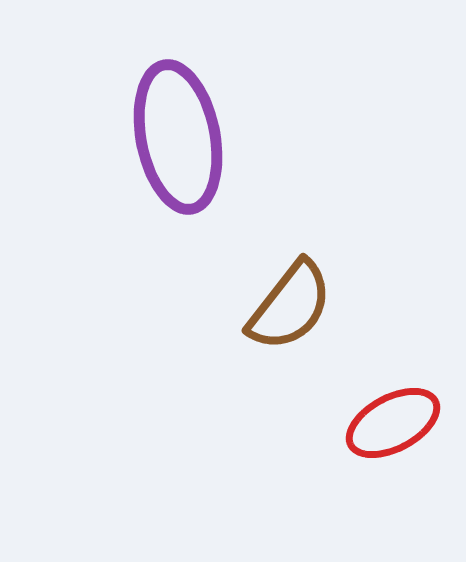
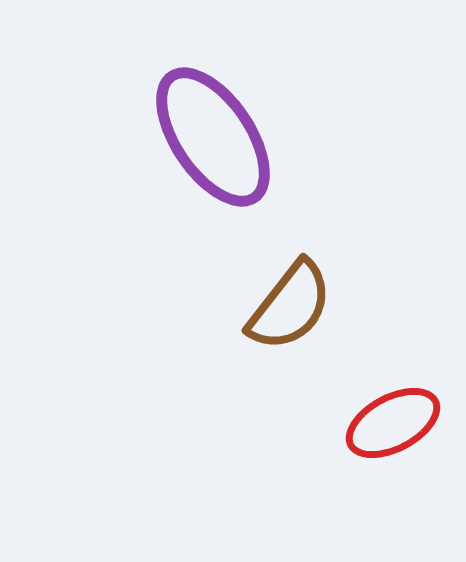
purple ellipse: moved 35 px right; rotated 23 degrees counterclockwise
